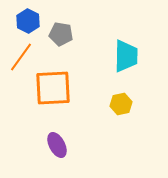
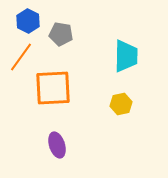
purple ellipse: rotated 10 degrees clockwise
